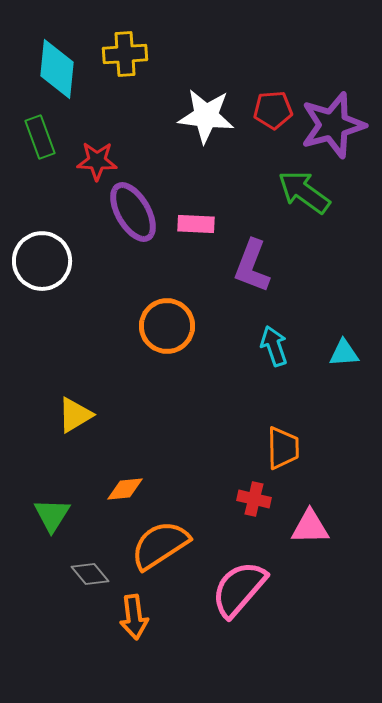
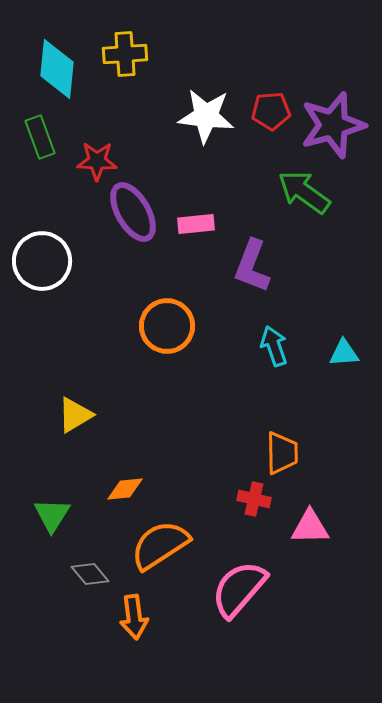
red pentagon: moved 2 px left, 1 px down
pink rectangle: rotated 9 degrees counterclockwise
orange trapezoid: moved 1 px left, 5 px down
